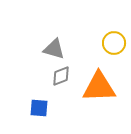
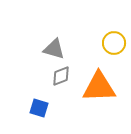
blue square: rotated 12 degrees clockwise
